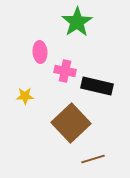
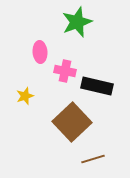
green star: rotated 12 degrees clockwise
yellow star: rotated 18 degrees counterclockwise
brown square: moved 1 px right, 1 px up
